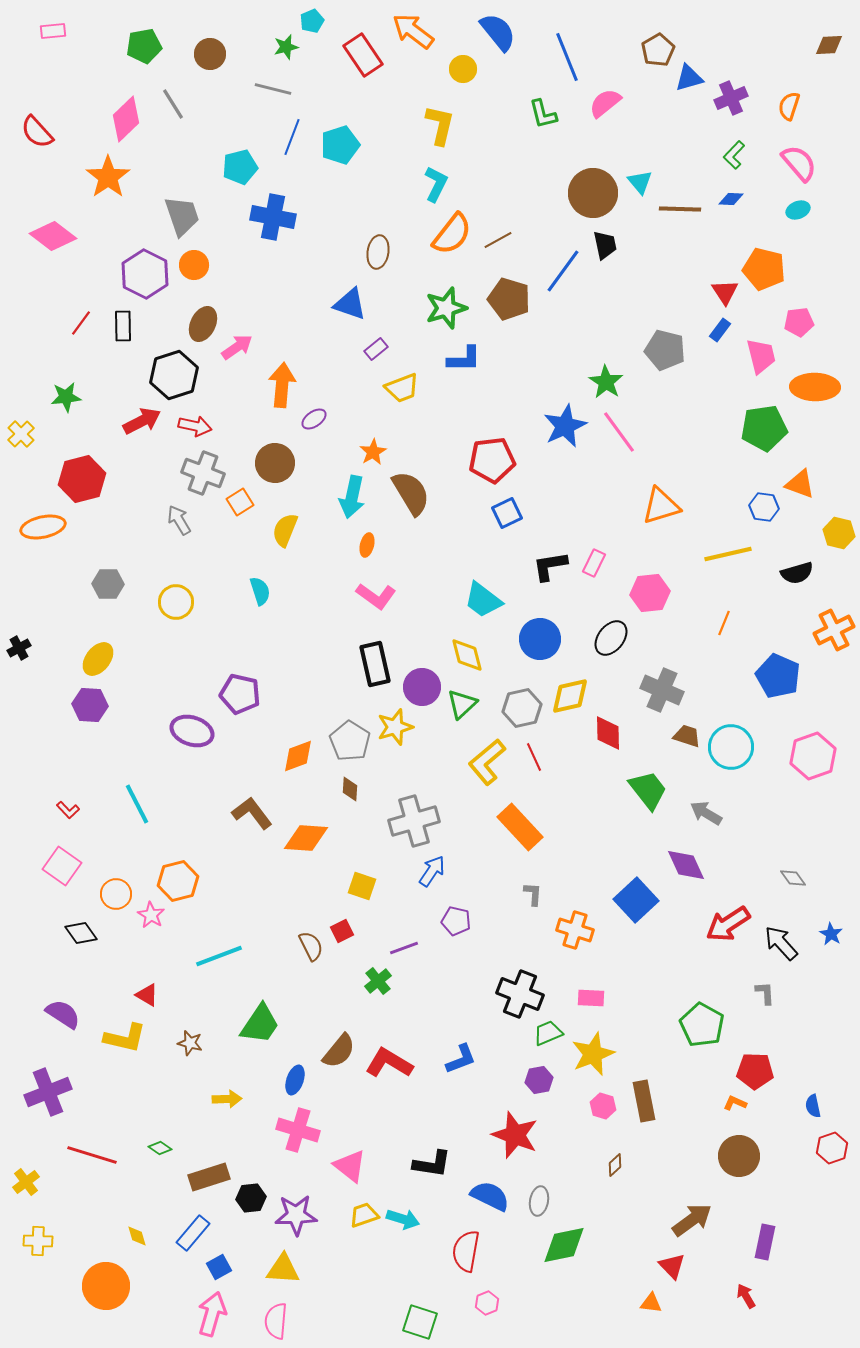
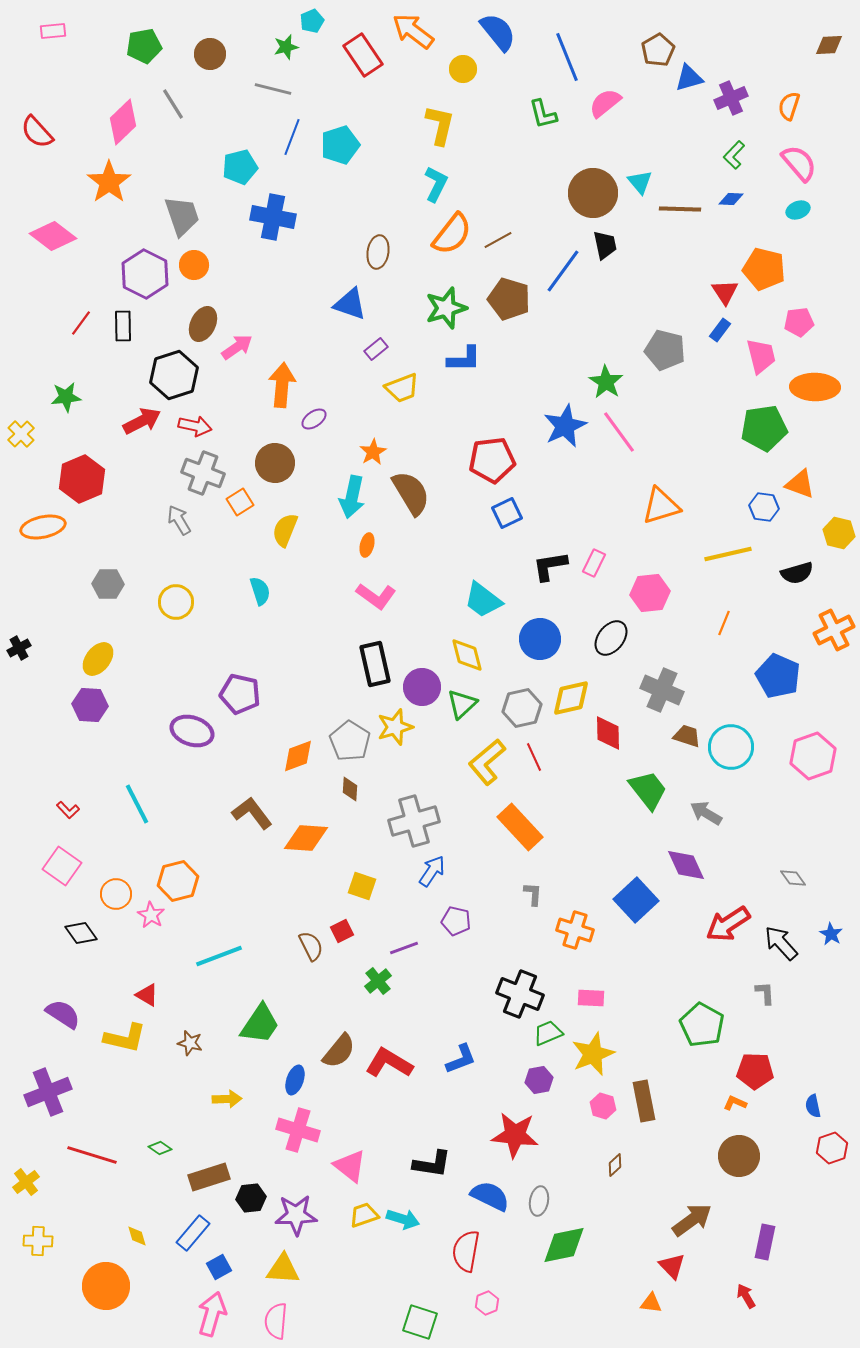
pink diamond at (126, 119): moved 3 px left, 3 px down
orange star at (108, 177): moved 1 px right, 5 px down
red hexagon at (82, 479): rotated 9 degrees counterclockwise
yellow diamond at (570, 696): moved 1 px right, 2 px down
red star at (515, 1135): rotated 15 degrees counterclockwise
